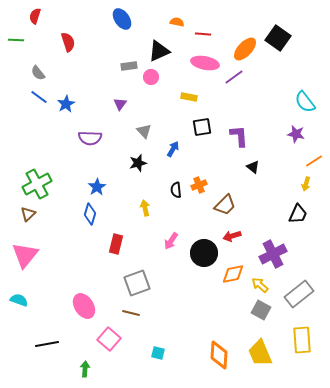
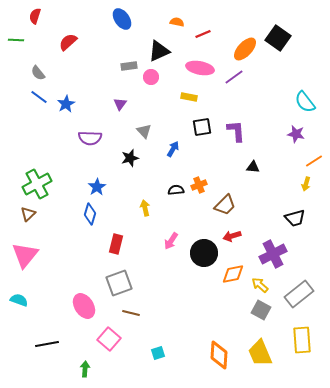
red line at (203, 34): rotated 28 degrees counterclockwise
red semicircle at (68, 42): rotated 114 degrees counterclockwise
pink ellipse at (205, 63): moved 5 px left, 5 px down
purple L-shape at (239, 136): moved 3 px left, 5 px up
black star at (138, 163): moved 8 px left, 5 px up
black triangle at (253, 167): rotated 32 degrees counterclockwise
black semicircle at (176, 190): rotated 91 degrees clockwise
black trapezoid at (298, 214): moved 3 px left, 4 px down; rotated 50 degrees clockwise
gray square at (137, 283): moved 18 px left
cyan square at (158, 353): rotated 32 degrees counterclockwise
